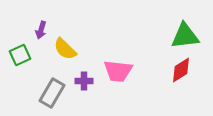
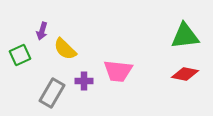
purple arrow: moved 1 px right, 1 px down
red diamond: moved 4 px right, 4 px down; rotated 44 degrees clockwise
